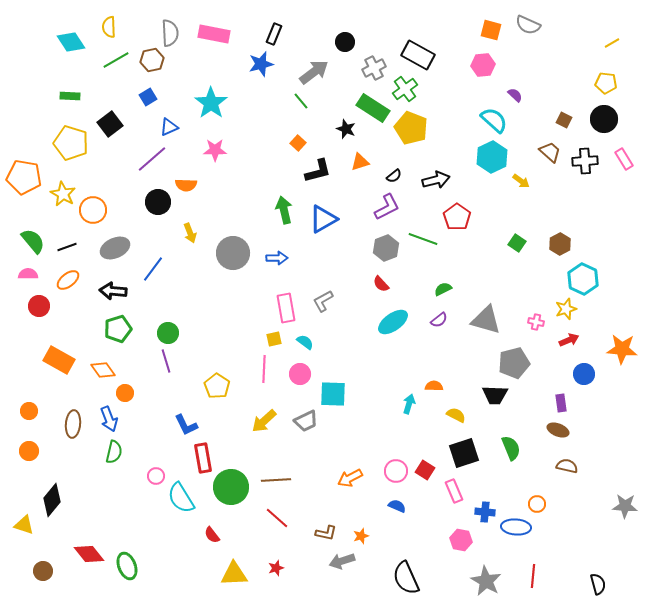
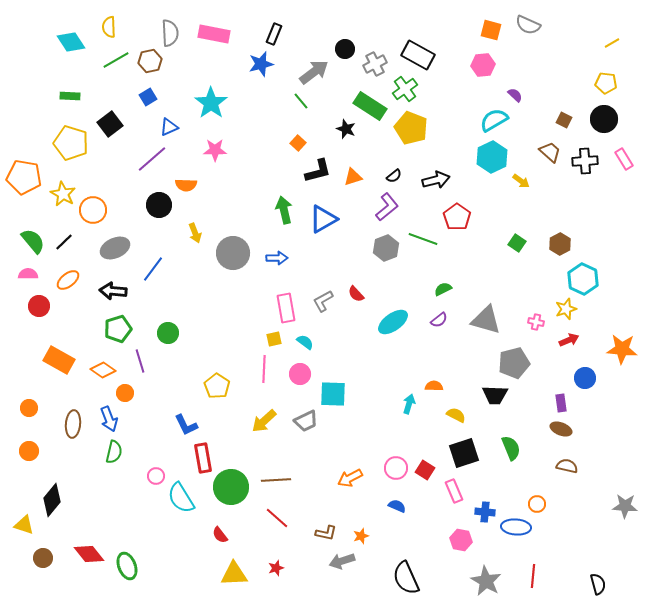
black circle at (345, 42): moved 7 px down
brown hexagon at (152, 60): moved 2 px left, 1 px down
gray cross at (374, 68): moved 1 px right, 4 px up
green rectangle at (373, 108): moved 3 px left, 2 px up
cyan semicircle at (494, 120): rotated 72 degrees counterclockwise
orange triangle at (360, 162): moved 7 px left, 15 px down
black circle at (158, 202): moved 1 px right, 3 px down
purple L-shape at (387, 207): rotated 12 degrees counterclockwise
yellow arrow at (190, 233): moved 5 px right
black line at (67, 247): moved 3 px left, 5 px up; rotated 24 degrees counterclockwise
red semicircle at (381, 284): moved 25 px left, 10 px down
purple line at (166, 361): moved 26 px left
orange diamond at (103, 370): rotated 20 degrees counterclockwise
blue circle at (584, 374): moved 1 px right, 4 px down
orange circle at (29, 411): moved 3 px up
brown ellipse at (558, 430): moved 3 px right, 1 px up
pink circle at (396, 471): moved 3 px up
red semicircle at (212, 535): moved 8 px right
brown circle at (43, 571): moved 13 px up
